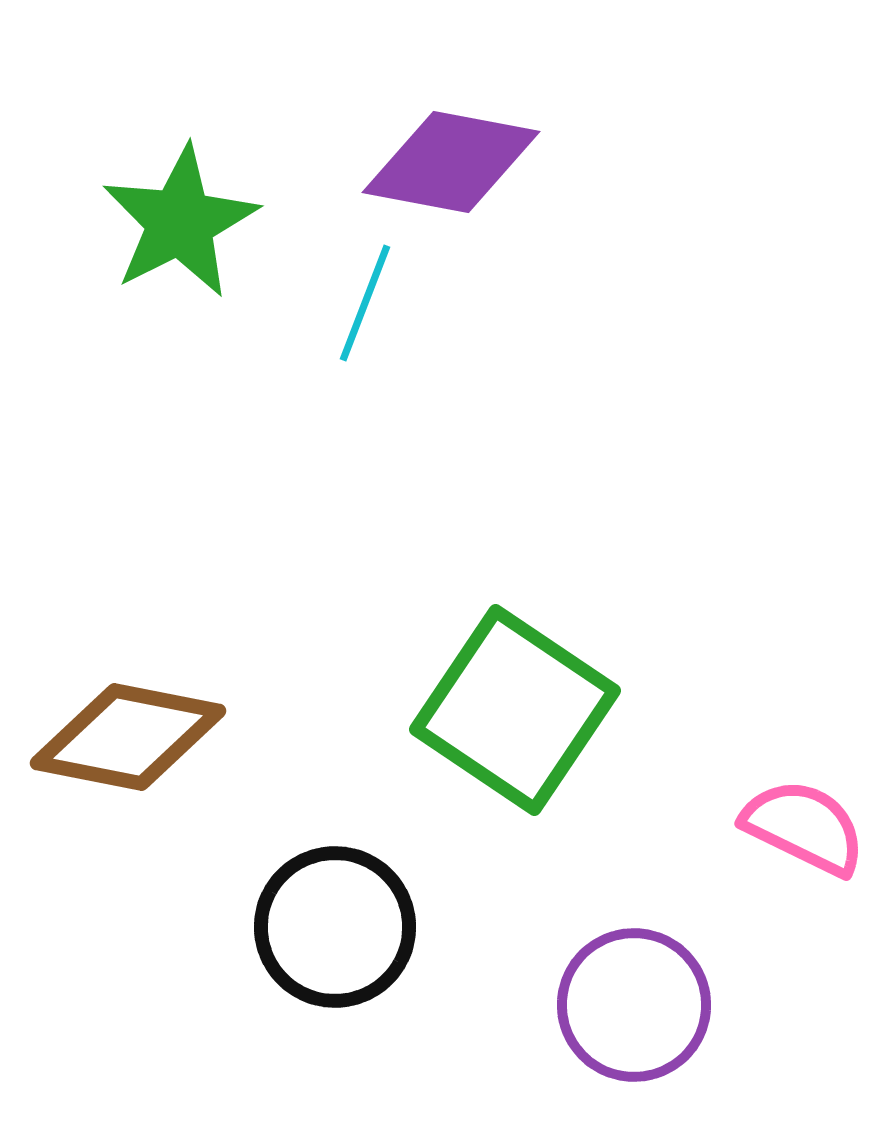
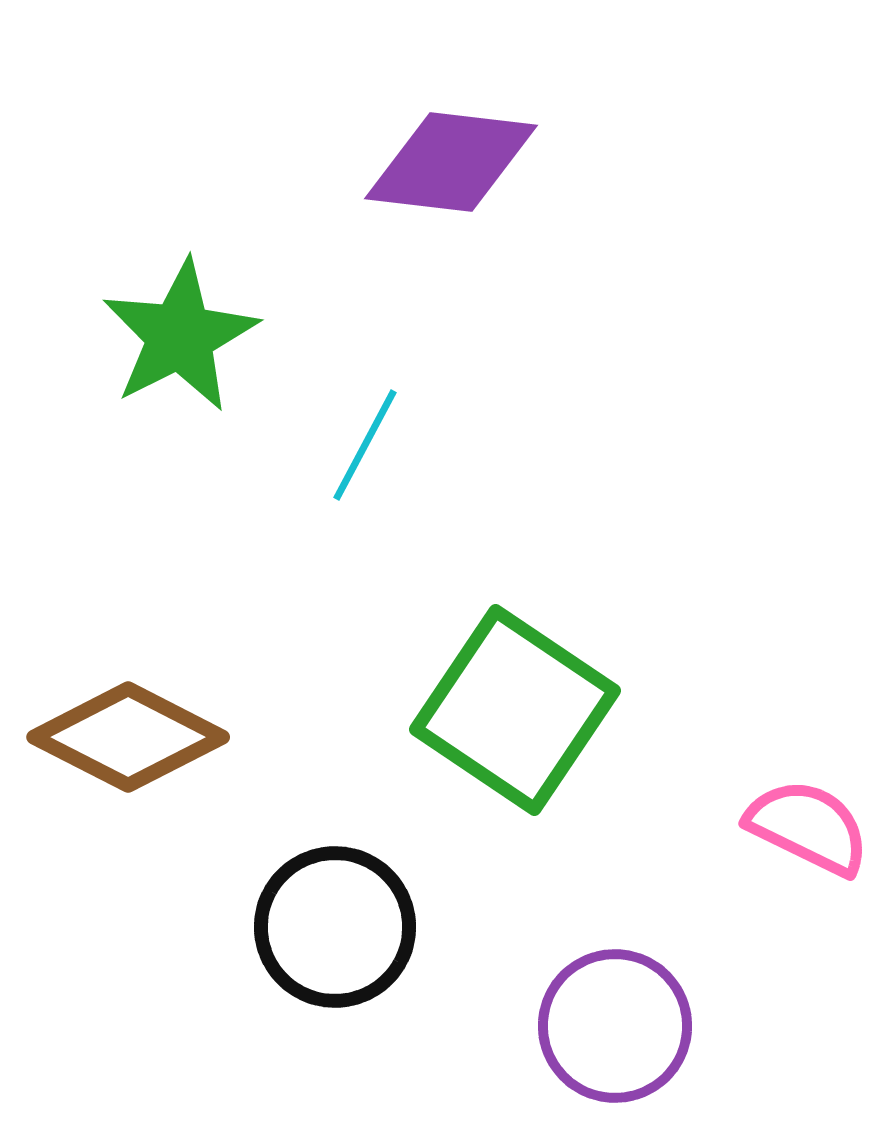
purple diamond: rotated 4 degrees counterclockwise
green star: moved 114 px down
cyan line: moved 142 px down; rotated 7 degrees clockwise
brown diamond: rotated 16 degrees clockwise
pink semicircle: moved 4 px right
purple circle: moved 19 px left, 21 px down
